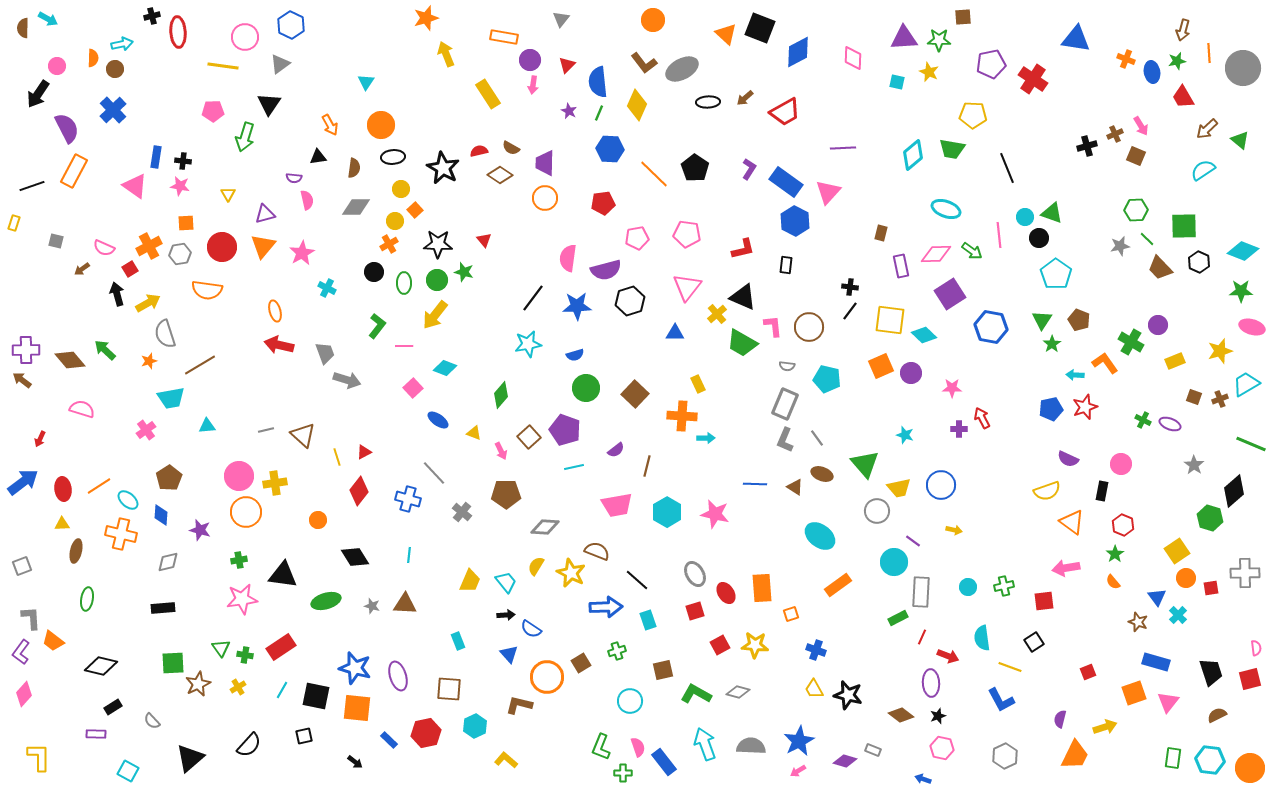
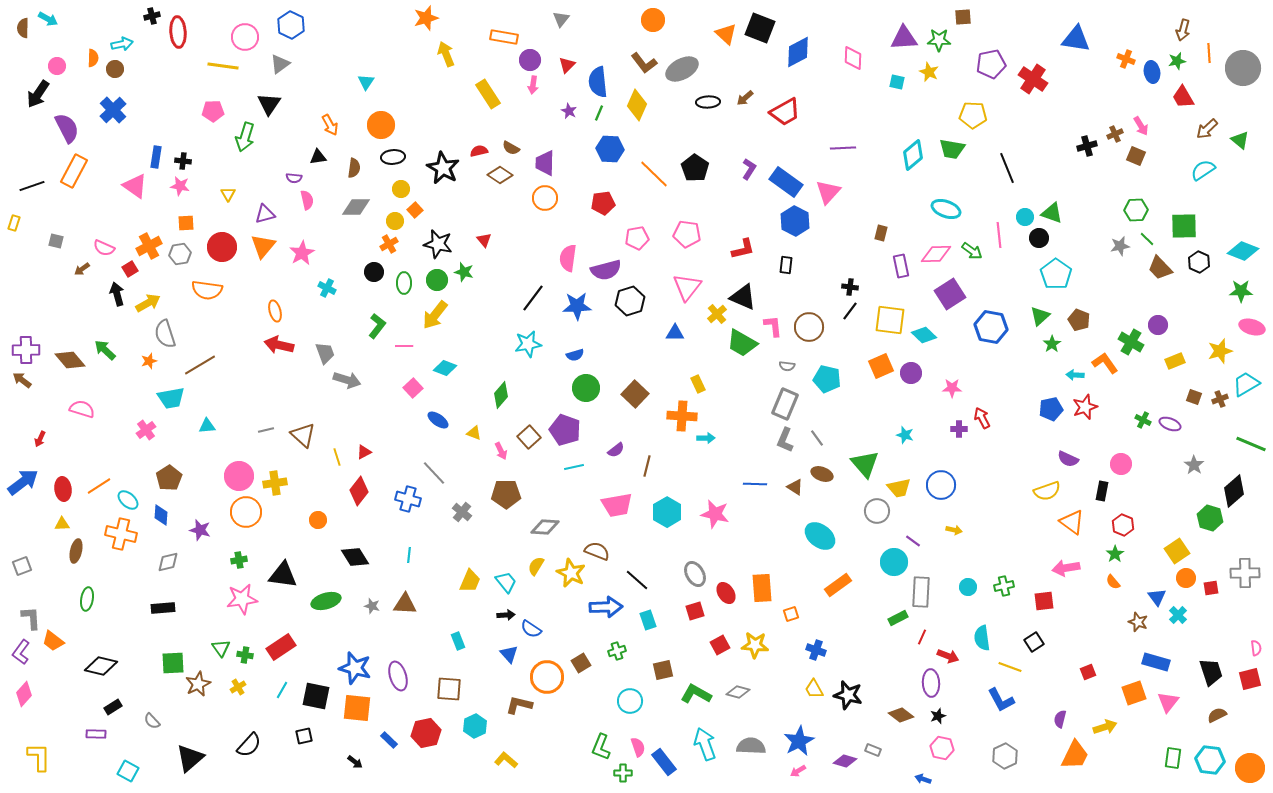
black star at (438, 244): rotated 12 degrees clockwise
green triangle at (1042, 320): moved 2 px left, 4 px up; rotated 15 degrees clockwise
